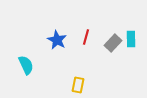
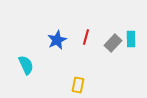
blue star: rotated 18 degrees clockwise
